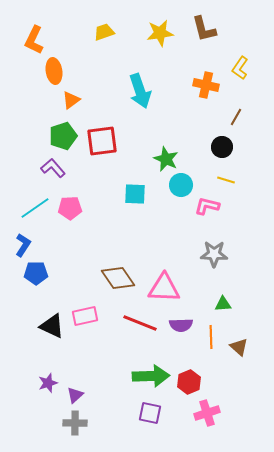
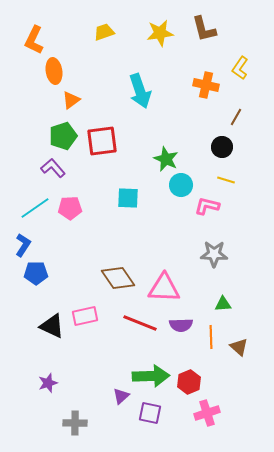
cyan square: moved 7 px left, 4 px down
purple triangle: moved 46 px right, 1 px down
